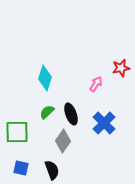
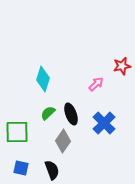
red star: moved 1 px right, 2 px up
cyan diamond: moved 2 px left, 1 px down
pink arrow: rotated 14 degrees clockwise
green semicircle: moved 1 px right, 1 px down
